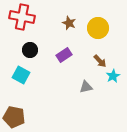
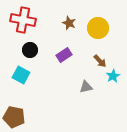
red cross: moved 1 px right, 3 px down
